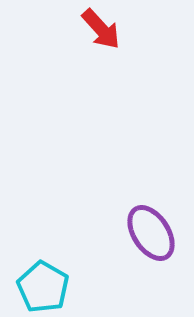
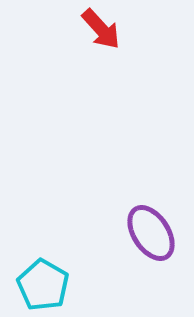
cyan pentagon: moved 2 px up
